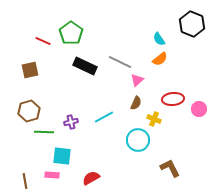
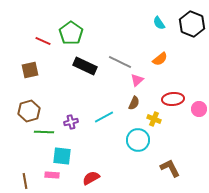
cyan semicircle: moved 16 px up
brown semicircle: moved 2 px left
